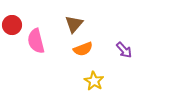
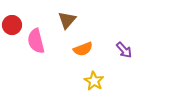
brown triangle: moved 7 px left, 4 px up
